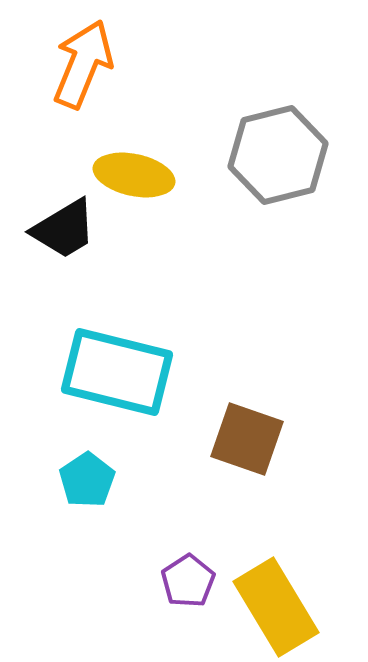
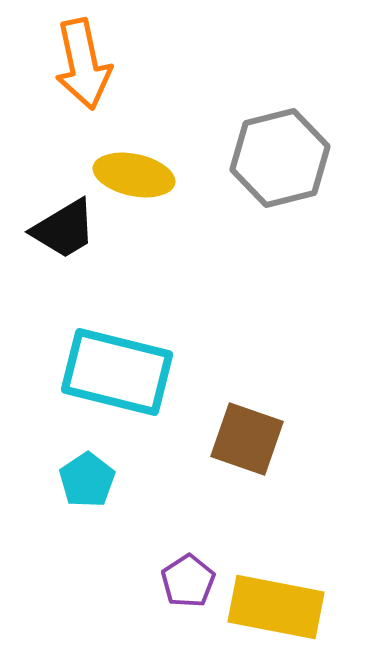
orange arrow: rotated 146 degrees clockwise
gray hexagon: moved 2 px right, 3 px down
yellow rectangle: rotated 48 degrees counterclockwise
